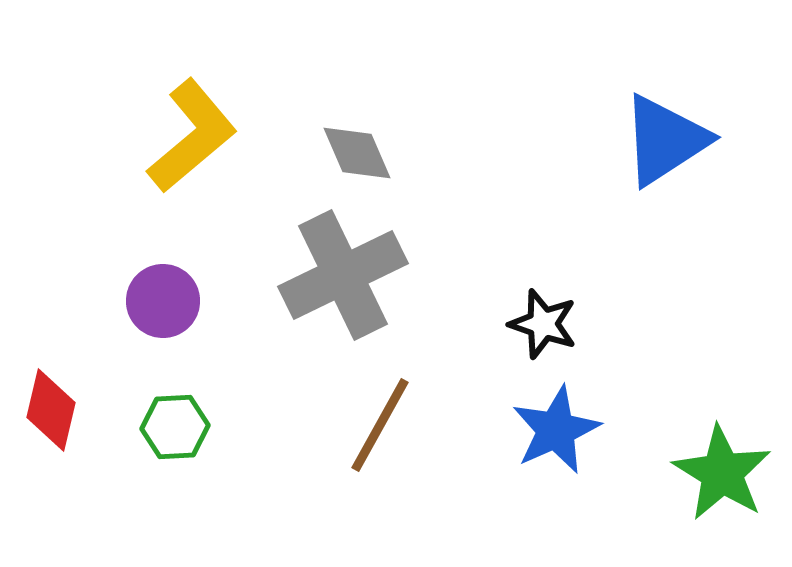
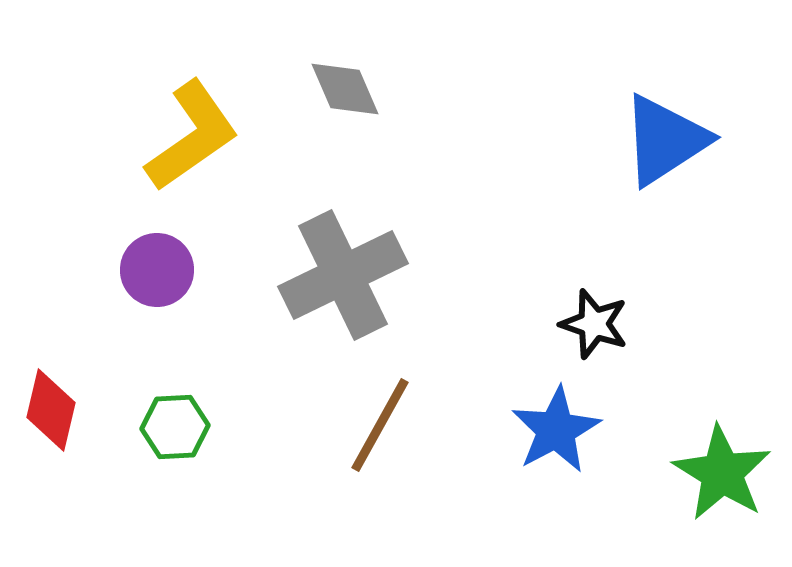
yellow L-shape: rotated 5 degrees clockwise
gray diamond: moved 12 px left, 64 px up
purple circle: moved 6 px left, 31 px up
black star: moved 51 px right
blue star: rotated 4 degrees counterclockwise
